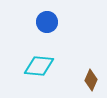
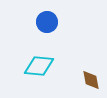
brown diamond: rotated 35 degrees counterclockwise
